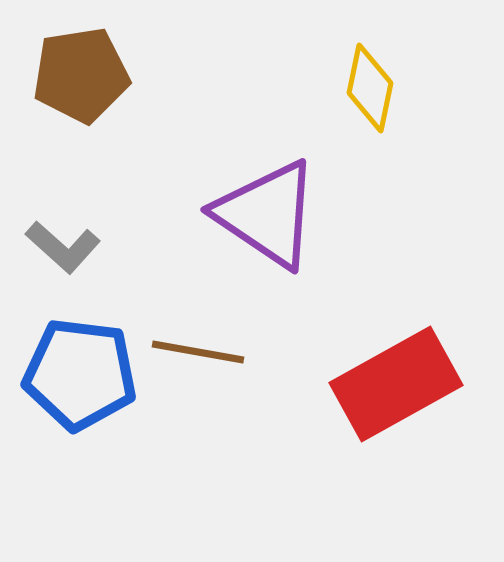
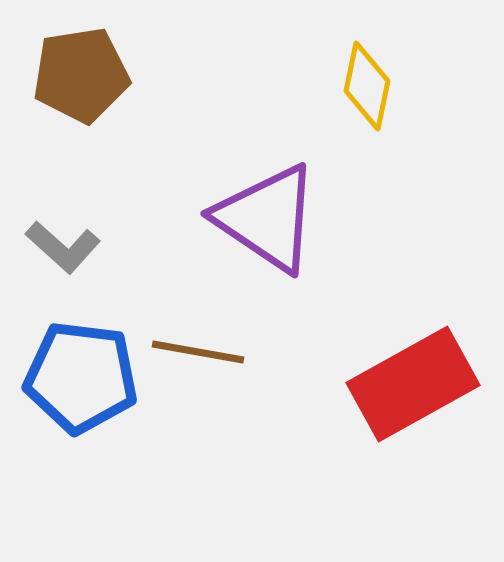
yellow diamond: moved 3 px left, 2 px up
purple triangle: moved 4 px down
blue pentagon: moved 1 px right, 3 px down
red rectangle: moved 17 px right
